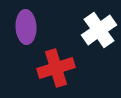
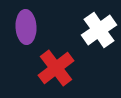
red cross: rotated 21 degrees counterclockwise
